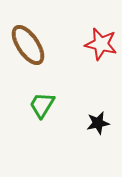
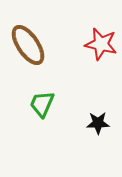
green trapezoid: moved 1 px up; rotated 8 degrees counterclockwise
black star: rotated 10 degrees clockwise
